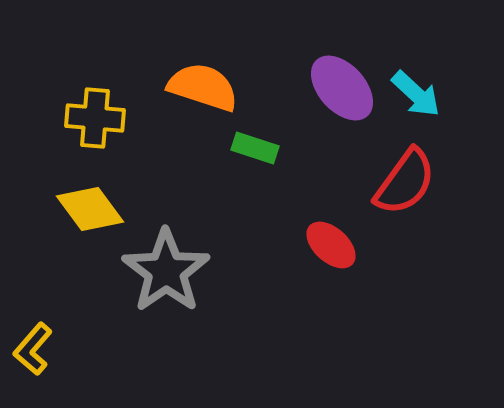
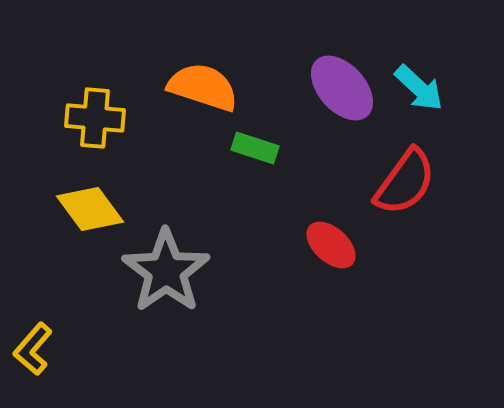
cyan arrow: moved 3 px right, 6 px up
